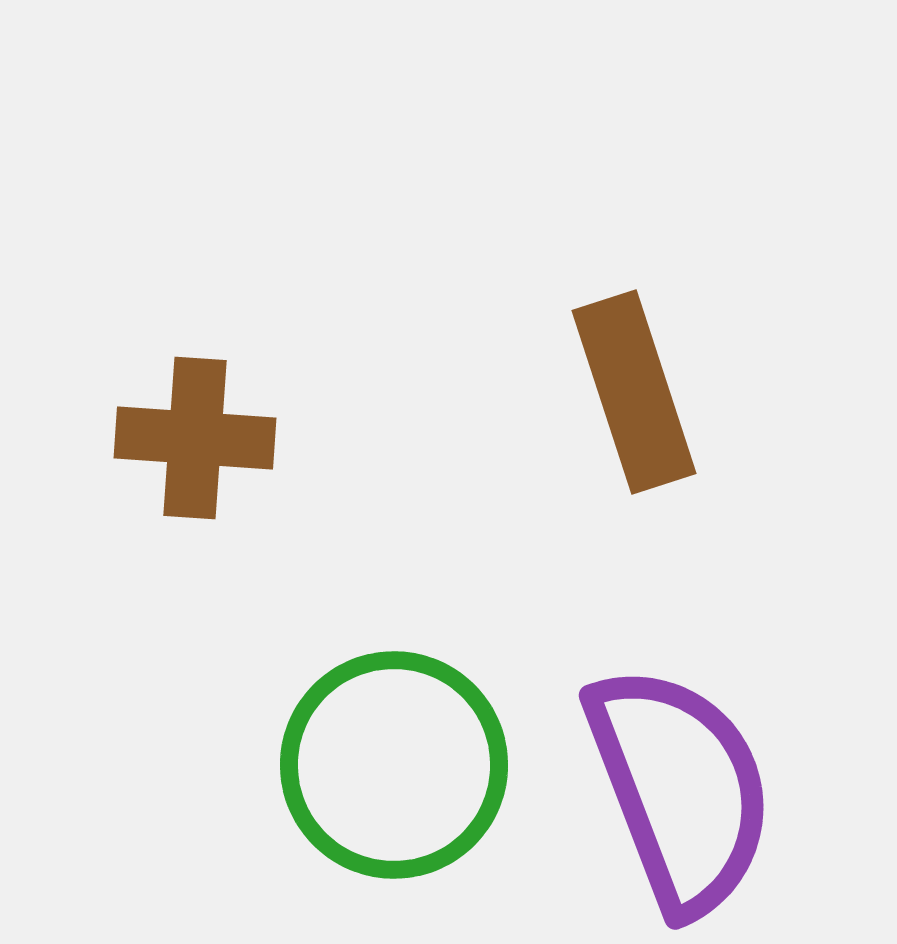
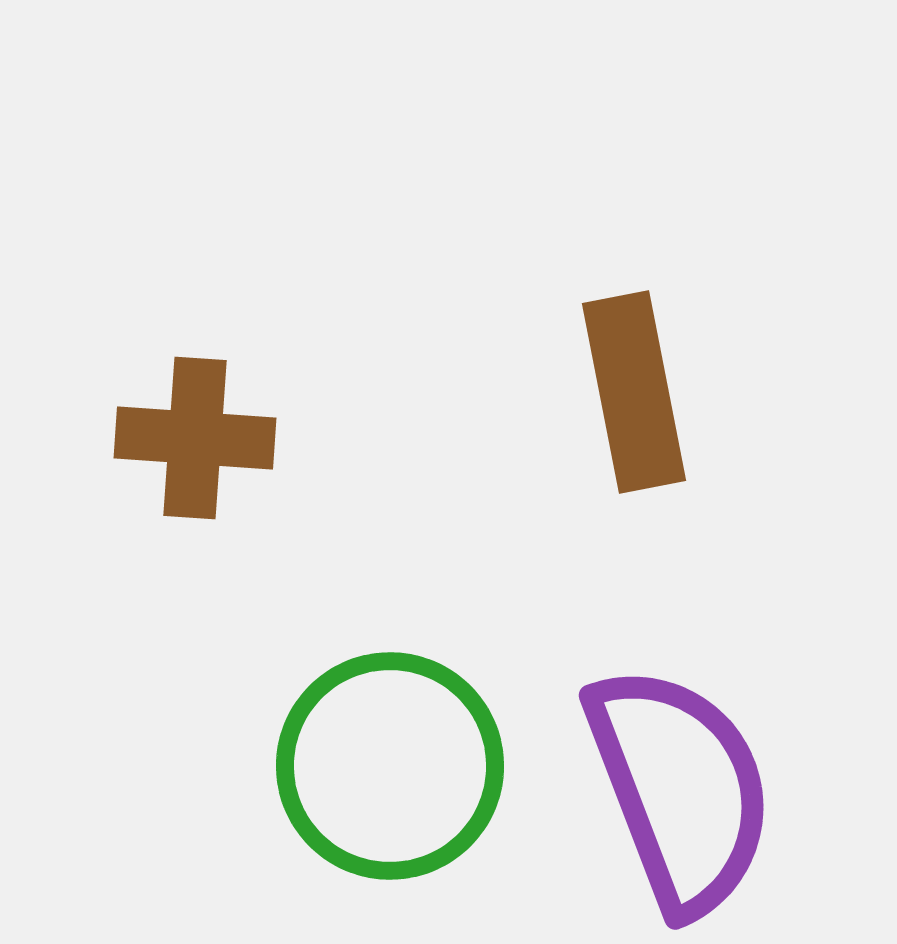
brown rectangle: rotated 7 degrees clockwise
green circle: moved 4 px left, 1 px down
